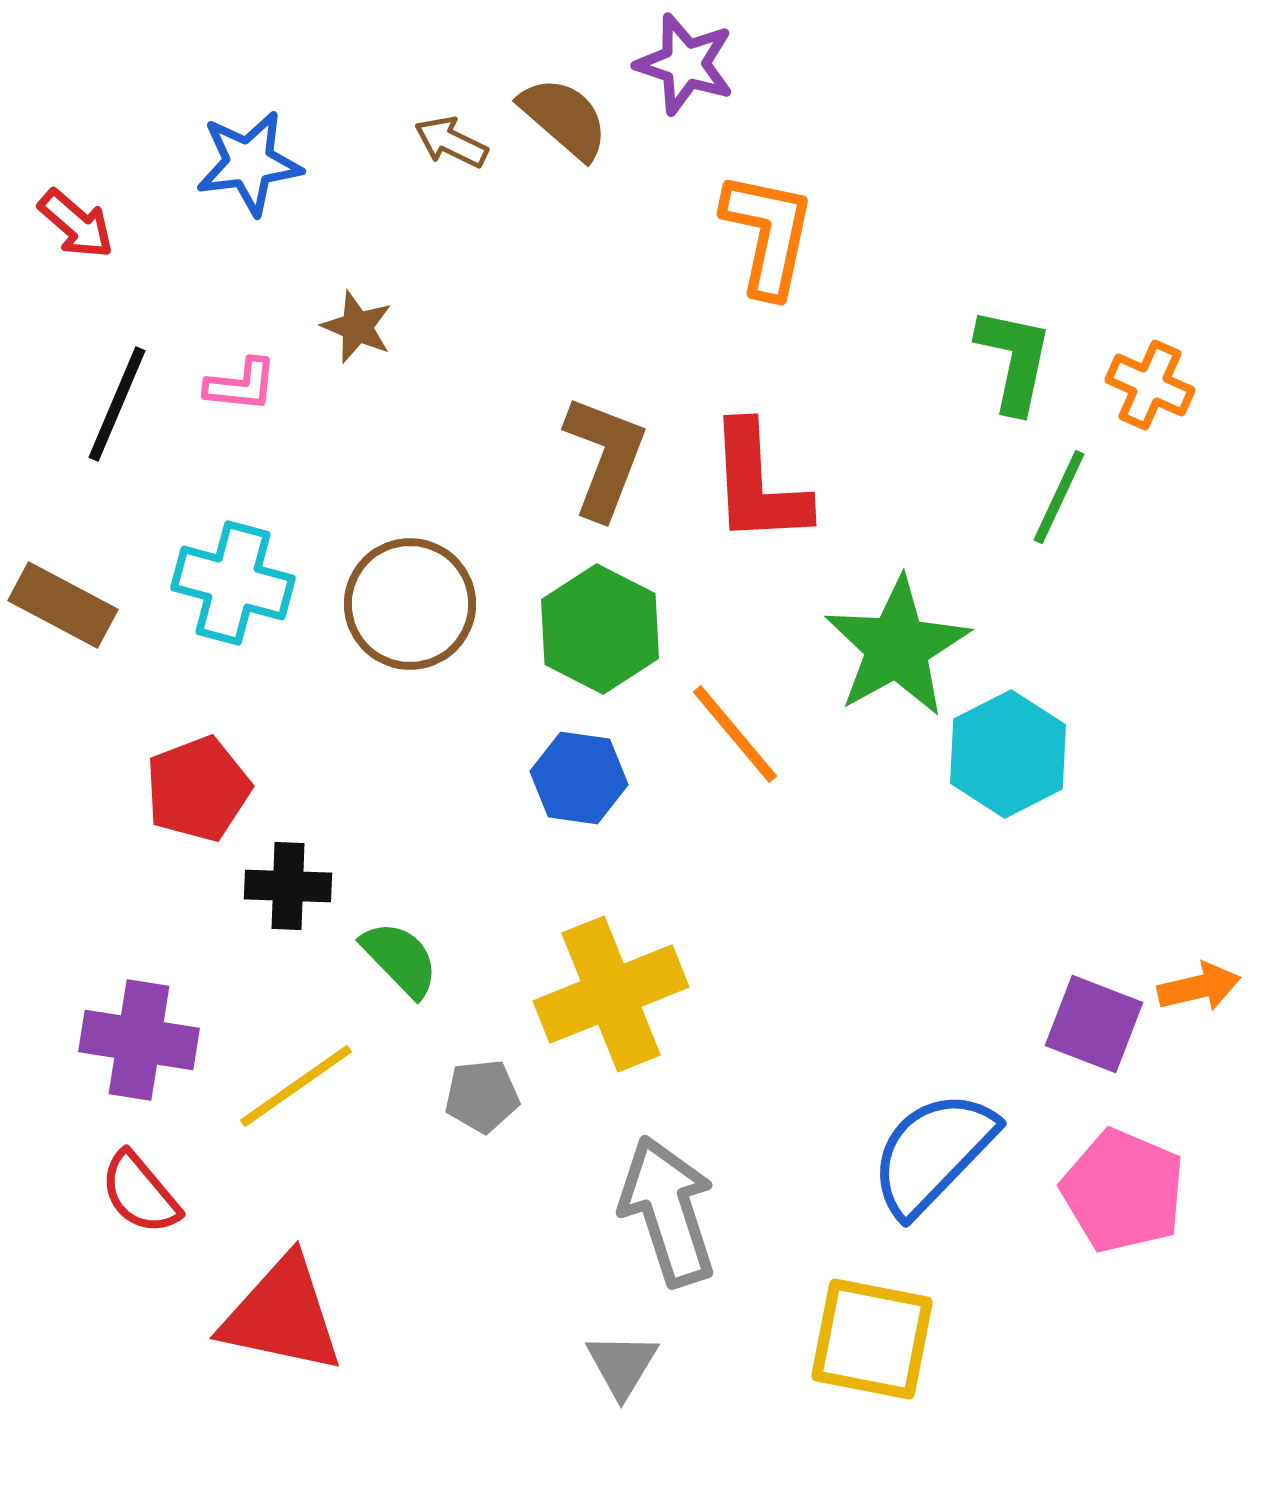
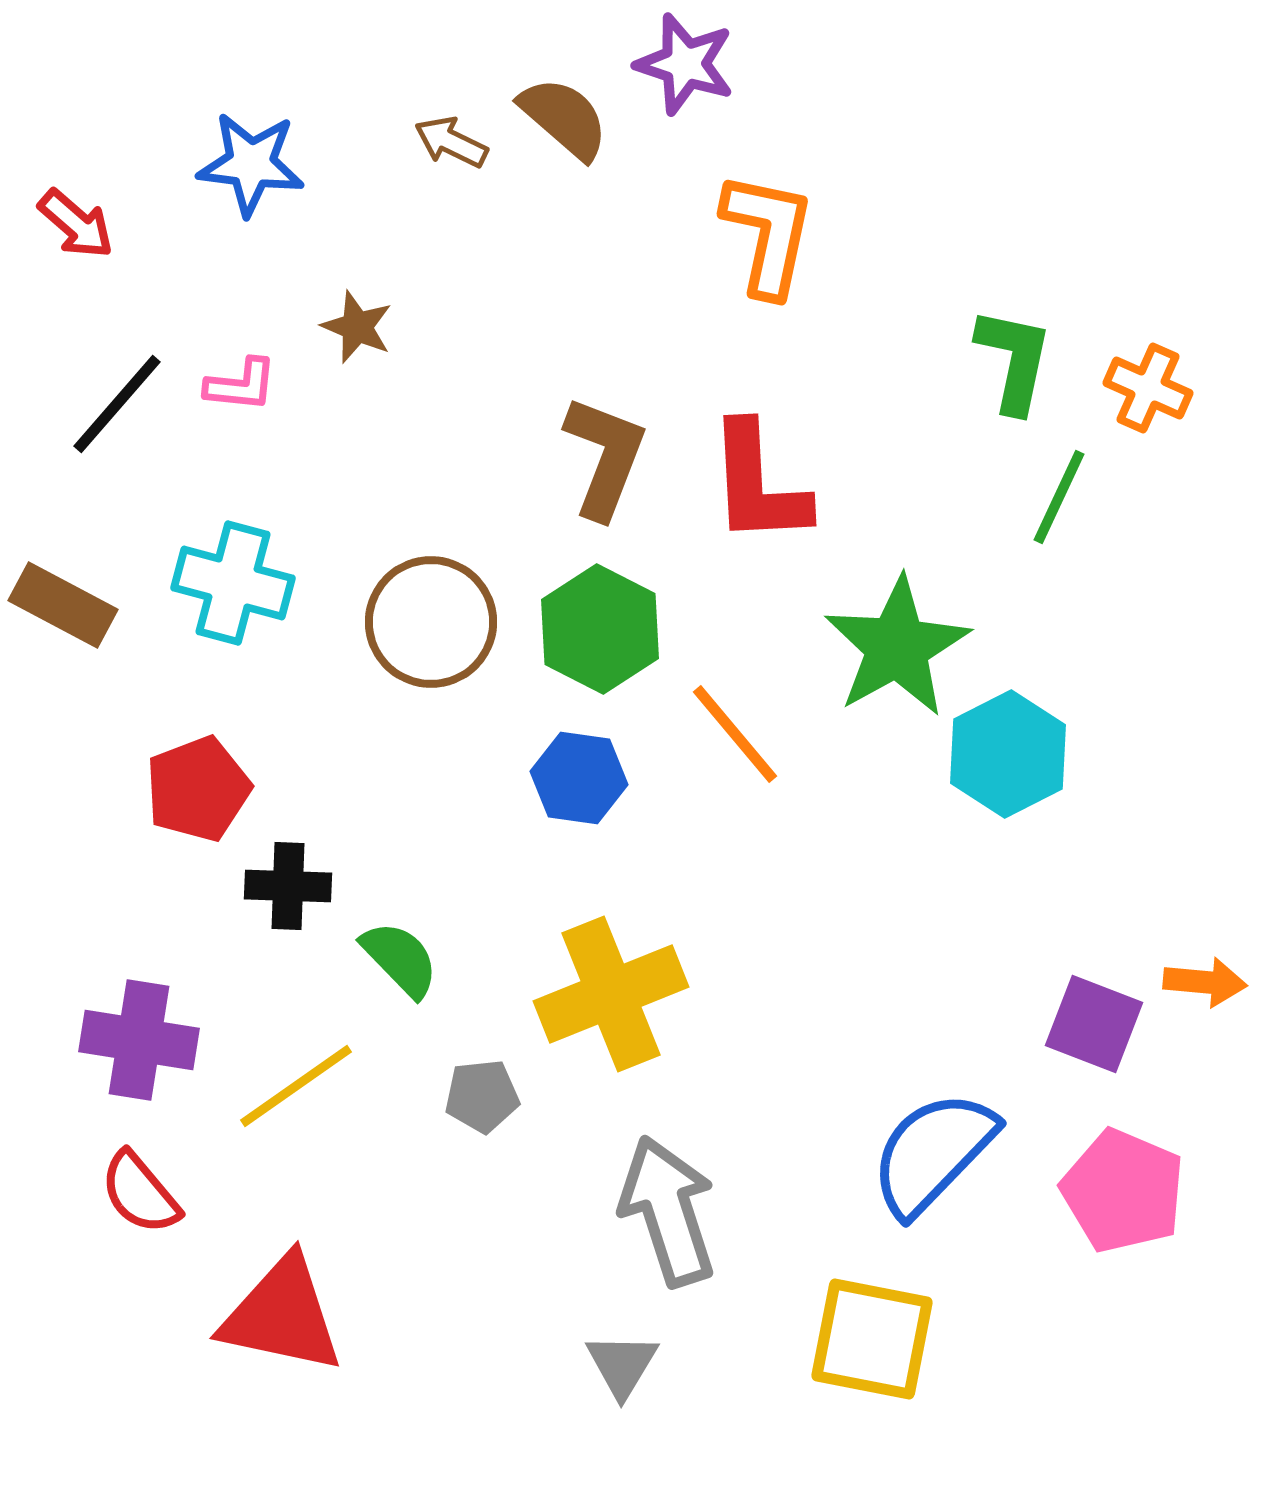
blue star: moved 2 px right, 1 px down; rotated 14 degrees clockwise
orange cross: moved 2 px left, 3 px down
black line: rotated 18 degrees clockwise
brown circle: moved 21 px right, 18 px down
orange arrow: moved 6 px right, 5 px up; rotated 18 degrees clockwise
